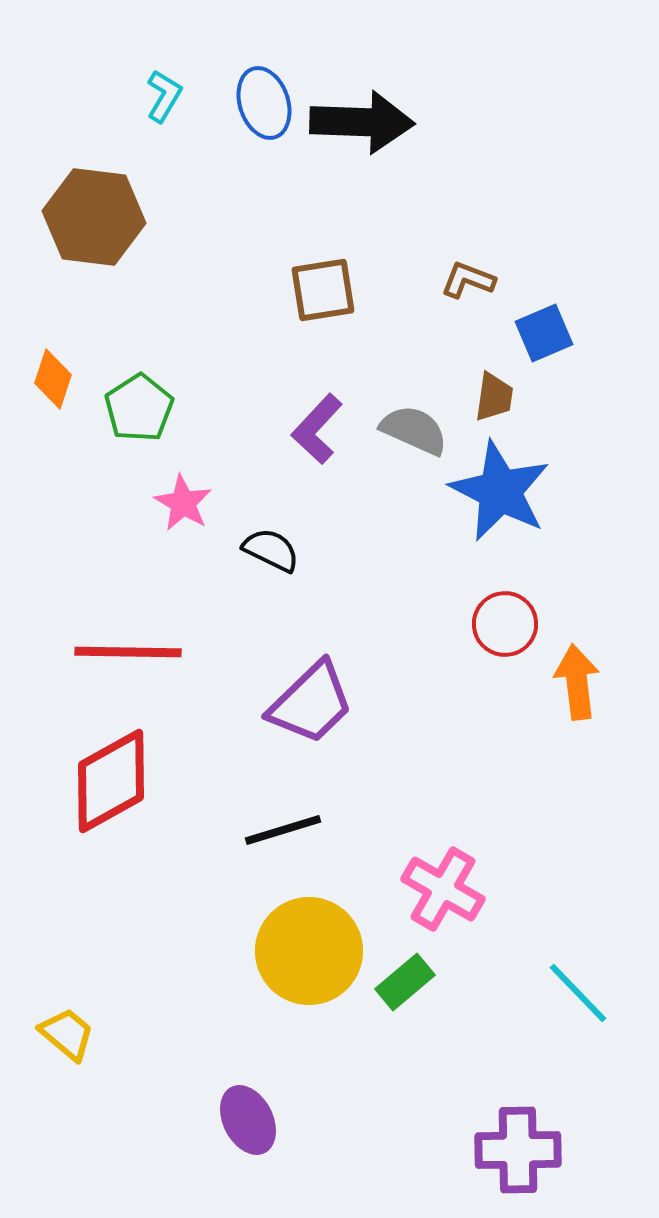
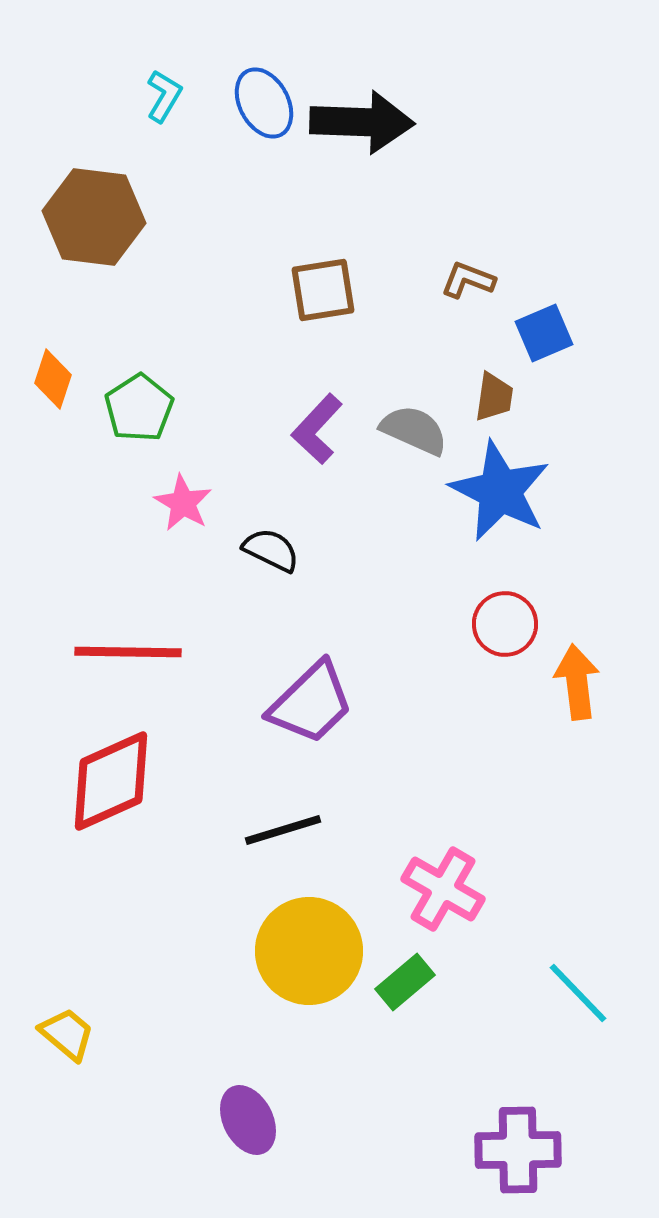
blue ellipse: rotated 10 degrees counterclockwise
red diamond: rotated 5 degrees clockwise
